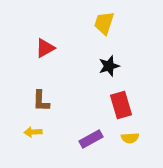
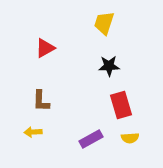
black star: rotated 15 degrees clockwise
